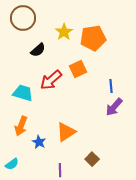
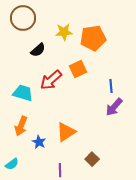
yellow star: rotated 30 degrees clockwise
